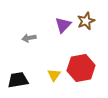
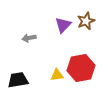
yellow triangle: moved 3 px right; rotated 48 degrees clockwise
